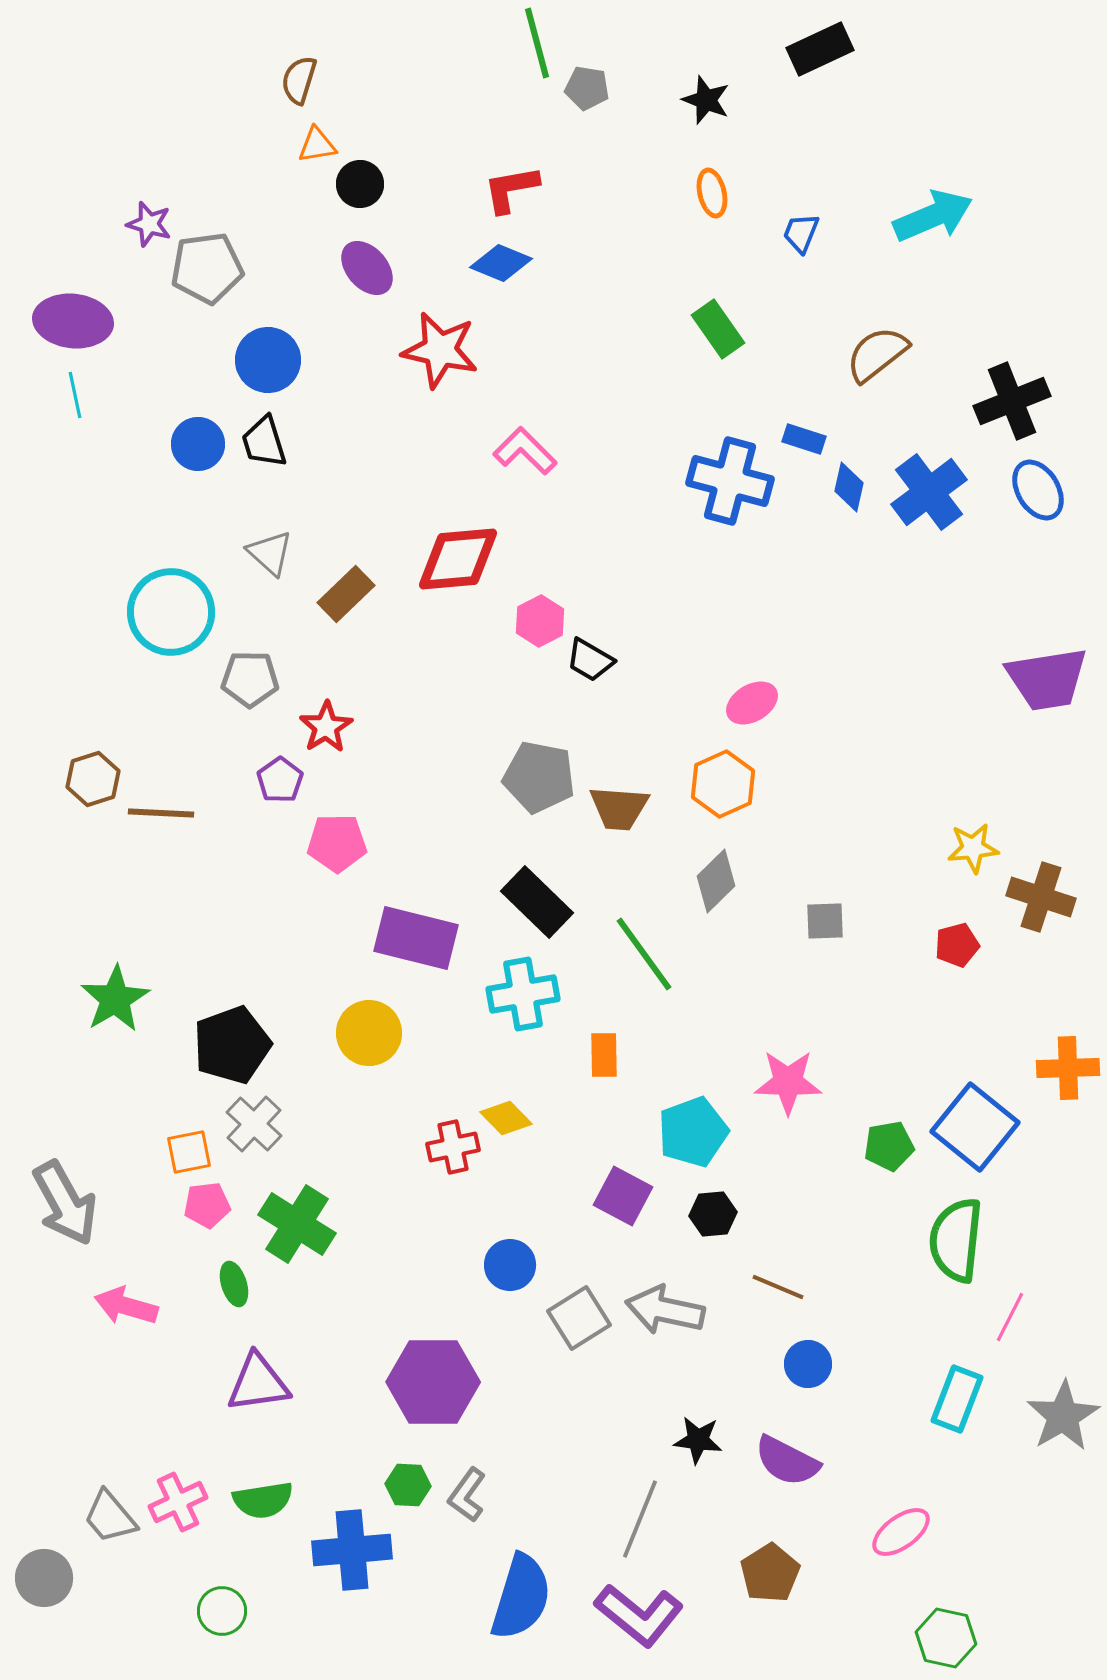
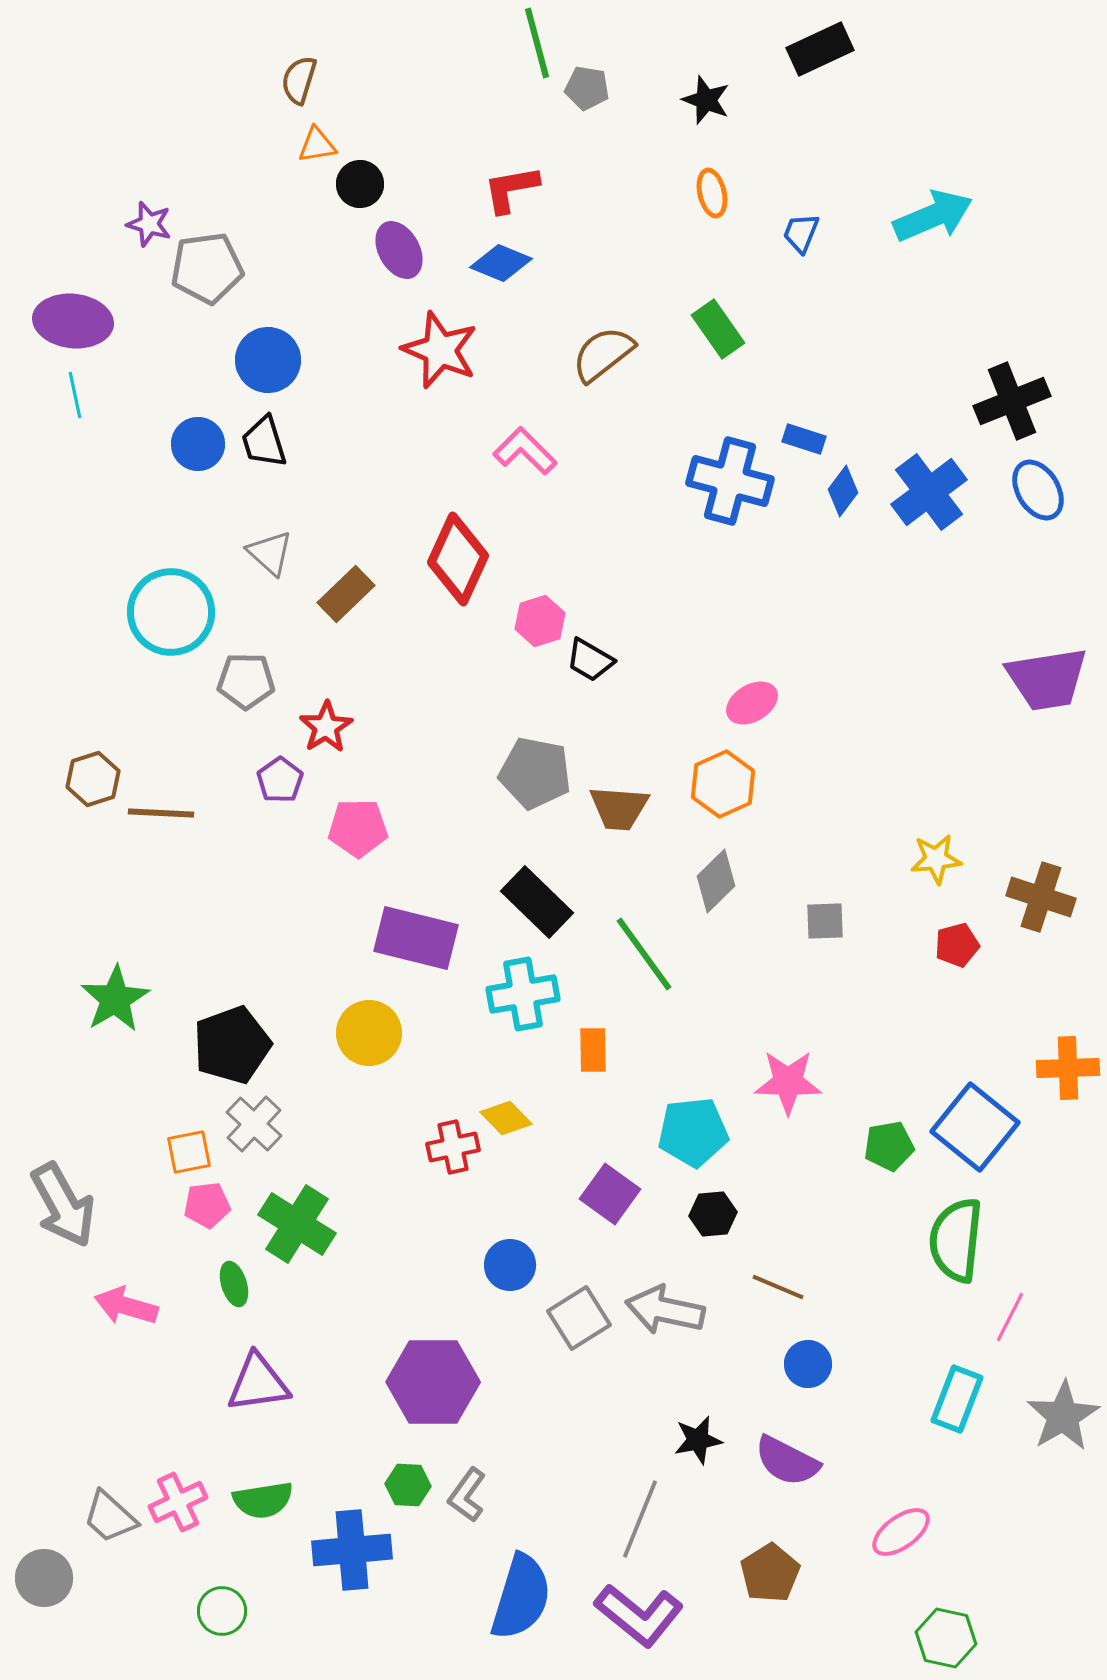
purple ellipse at (367, 268): moved 32 px right, 18 px up; rotated 12 degrees clockwise
red star at (440, 350): rotated 10 degrees clockwise
brown semicircle at (877, 354): moved 274 px left
blue diamond at (849, 487): moved 6 px left, 4 px down; rotated 24 degrees clockwise
red diamond at (458, 559): rotated 60 degrees counterclockwise
pink hexagon at (540, 621): rotated 9 degrees clockwise
gray pentagon at (250, 679): moved 4 px left, 2 px down
gray pentagon at (539, 777): moved 4 px left, 4 px up
pink pentagon at (337, 843): moved 21 px right, 15 px up
yellow star at (973, 848): moved 37 px left, 11 px down
orange rectangle at (604, 1055): moved 11 px left, 5 px up
cyan pentagon at (693, 1132): rotated 14 degrees clockwise
purple square at (623, 1196): moved 13 px left, 2 px up; rotated 8 degrees clockwise
gray arrow at (65, 1203): moved 2 px left, 2 px down
black star at (698, 1440): rotated 18 degrees counterclockwise
gray trapezoid at (110, 1517): rotated 8 degrees counterclockwise
